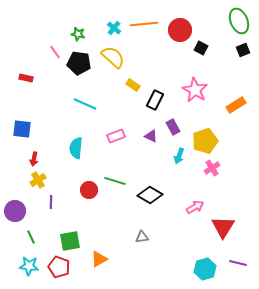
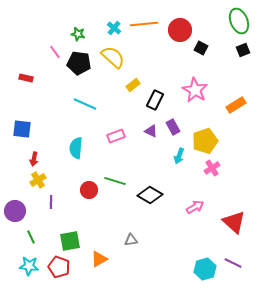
yellow rectangle at (133, 85): rotated 72 degrees counterclockwise
purple triangle at (151, 136): moved 5 px up
red triangle at (223, 227): moved 11 px right, 5 px up; rotated 20 degrees counterclockwise
gray triangle at (142, 237): moved 11 px left, 3 px down
purple line at (238, 263): moved 5 px left; rotated 12 degrees clockwise
